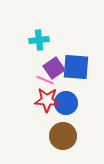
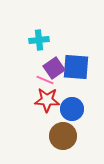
blue circle: moved 6 px right, 6 px down
